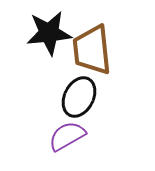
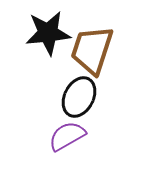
black star: moved 1 px left
brown trapezoid: rotated 24 degrees clockwise
